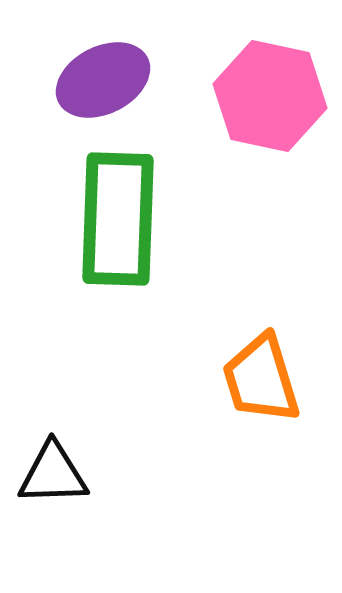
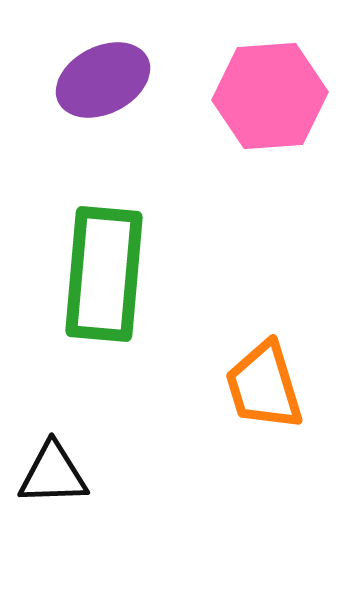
pink hexagon: rotated 16 degrees counterclockwise
green rectangle: moved 14 px left, 55 px down; rotated 3 degrees clockwise
orange trapezoid: moved 3 px right, 7 px down
